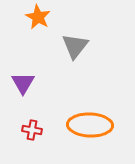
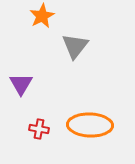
orange star: moved 4 px right, 1 px up; rotated 15 degrees clockwise
purple triangle: moved 2 px left, 1 px down
red cross: moved 7 px right, 1 px up
